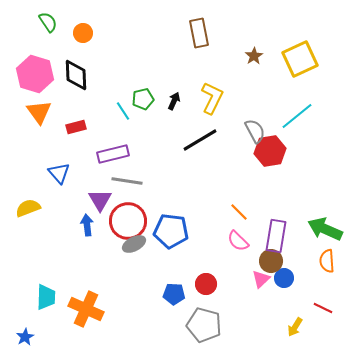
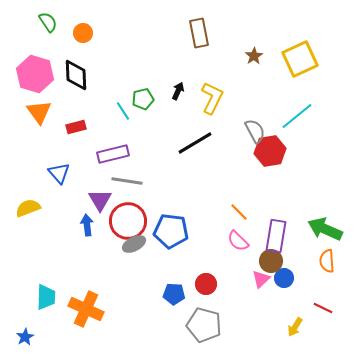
black arrow at (174, 101): moved 4 px right, 10 px up
black line at (200, 140): moved 5 px left, 3 px down
